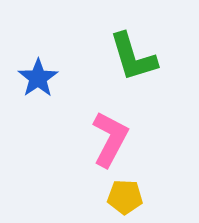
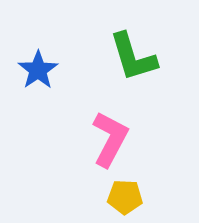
blue star: moved 8 px up
